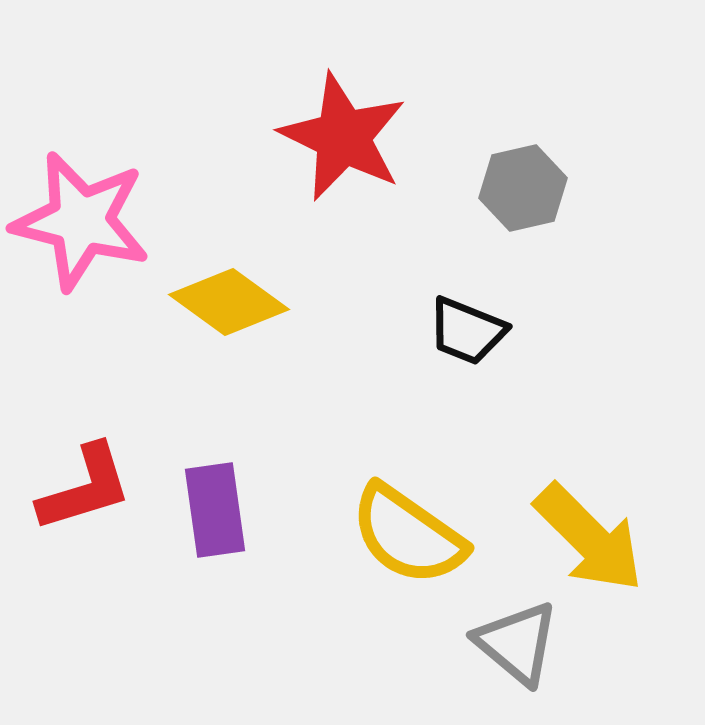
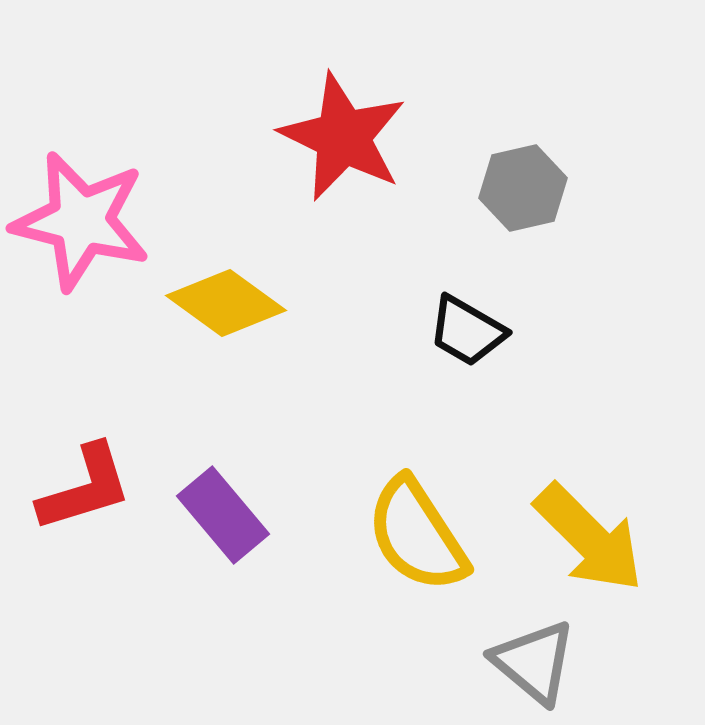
yellow diamond: moved 3 px left, 1 px down
black trapezoid: rotated 8 degrees clockwise
purple rectangle: moved 8 px right, 5 px down; rotated 32 degrees counterclockwise
yellow semicircle: moved 9 px right; rotated 22 degrees clockwise
gray triangle: moved 17 px right, 19 px down
